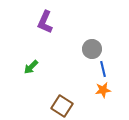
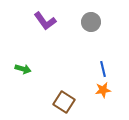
purple L-shape: moved 1 px up; rotated 60 degrees counterclockwise
gray circle: moved 1 px left, 27 px up
green arrow: moved 8 px left, 2 px down; rotated 119 degrees counterclockwise
brown square: moved 2 px right, 4 px up
